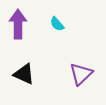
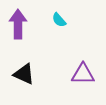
cyan semicircle: moved 2 px right, 4 px up
purple triangle: moved 2 px right; rotated 45 degrees clockwise
